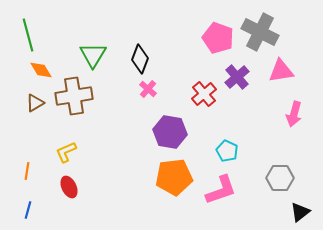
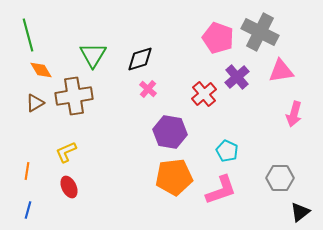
black diamond: rotated 52 degrees clockwise
